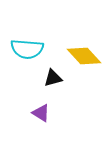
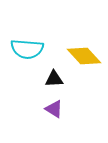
black triangle: moved 1 px right, 1 px down; rotated 12 degrees clockwise
purple triangle: moved 13 px right, 4 px up
